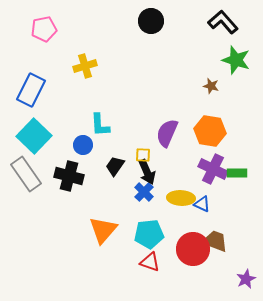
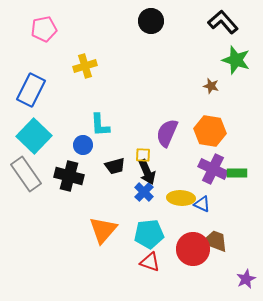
black trapezoid: rotated 140 degrees counterclockwise
